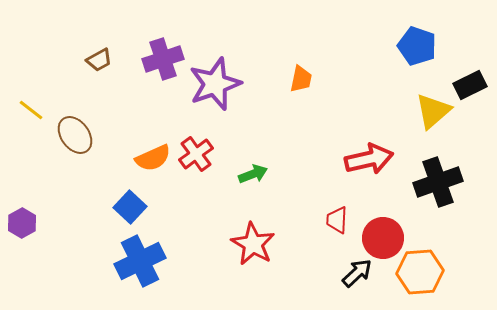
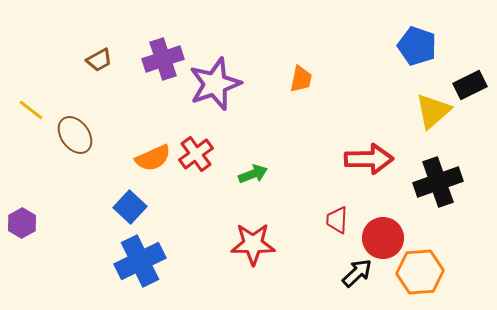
red arrow: rotated 12 degrees clockwise
red star: rotated 30 degrees counterclockwise
